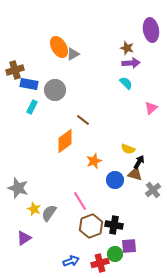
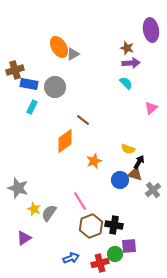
gray circle: moved 3 px up
blue circle: moved 5 px right
blue arrow: moved 3 px up
